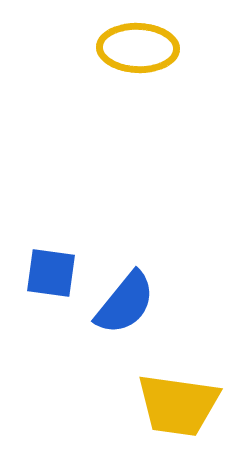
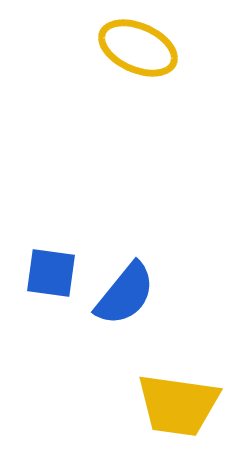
yellow ellipse: rotated 22 degrees clockwise
blue semicircle: moved 9 px up
